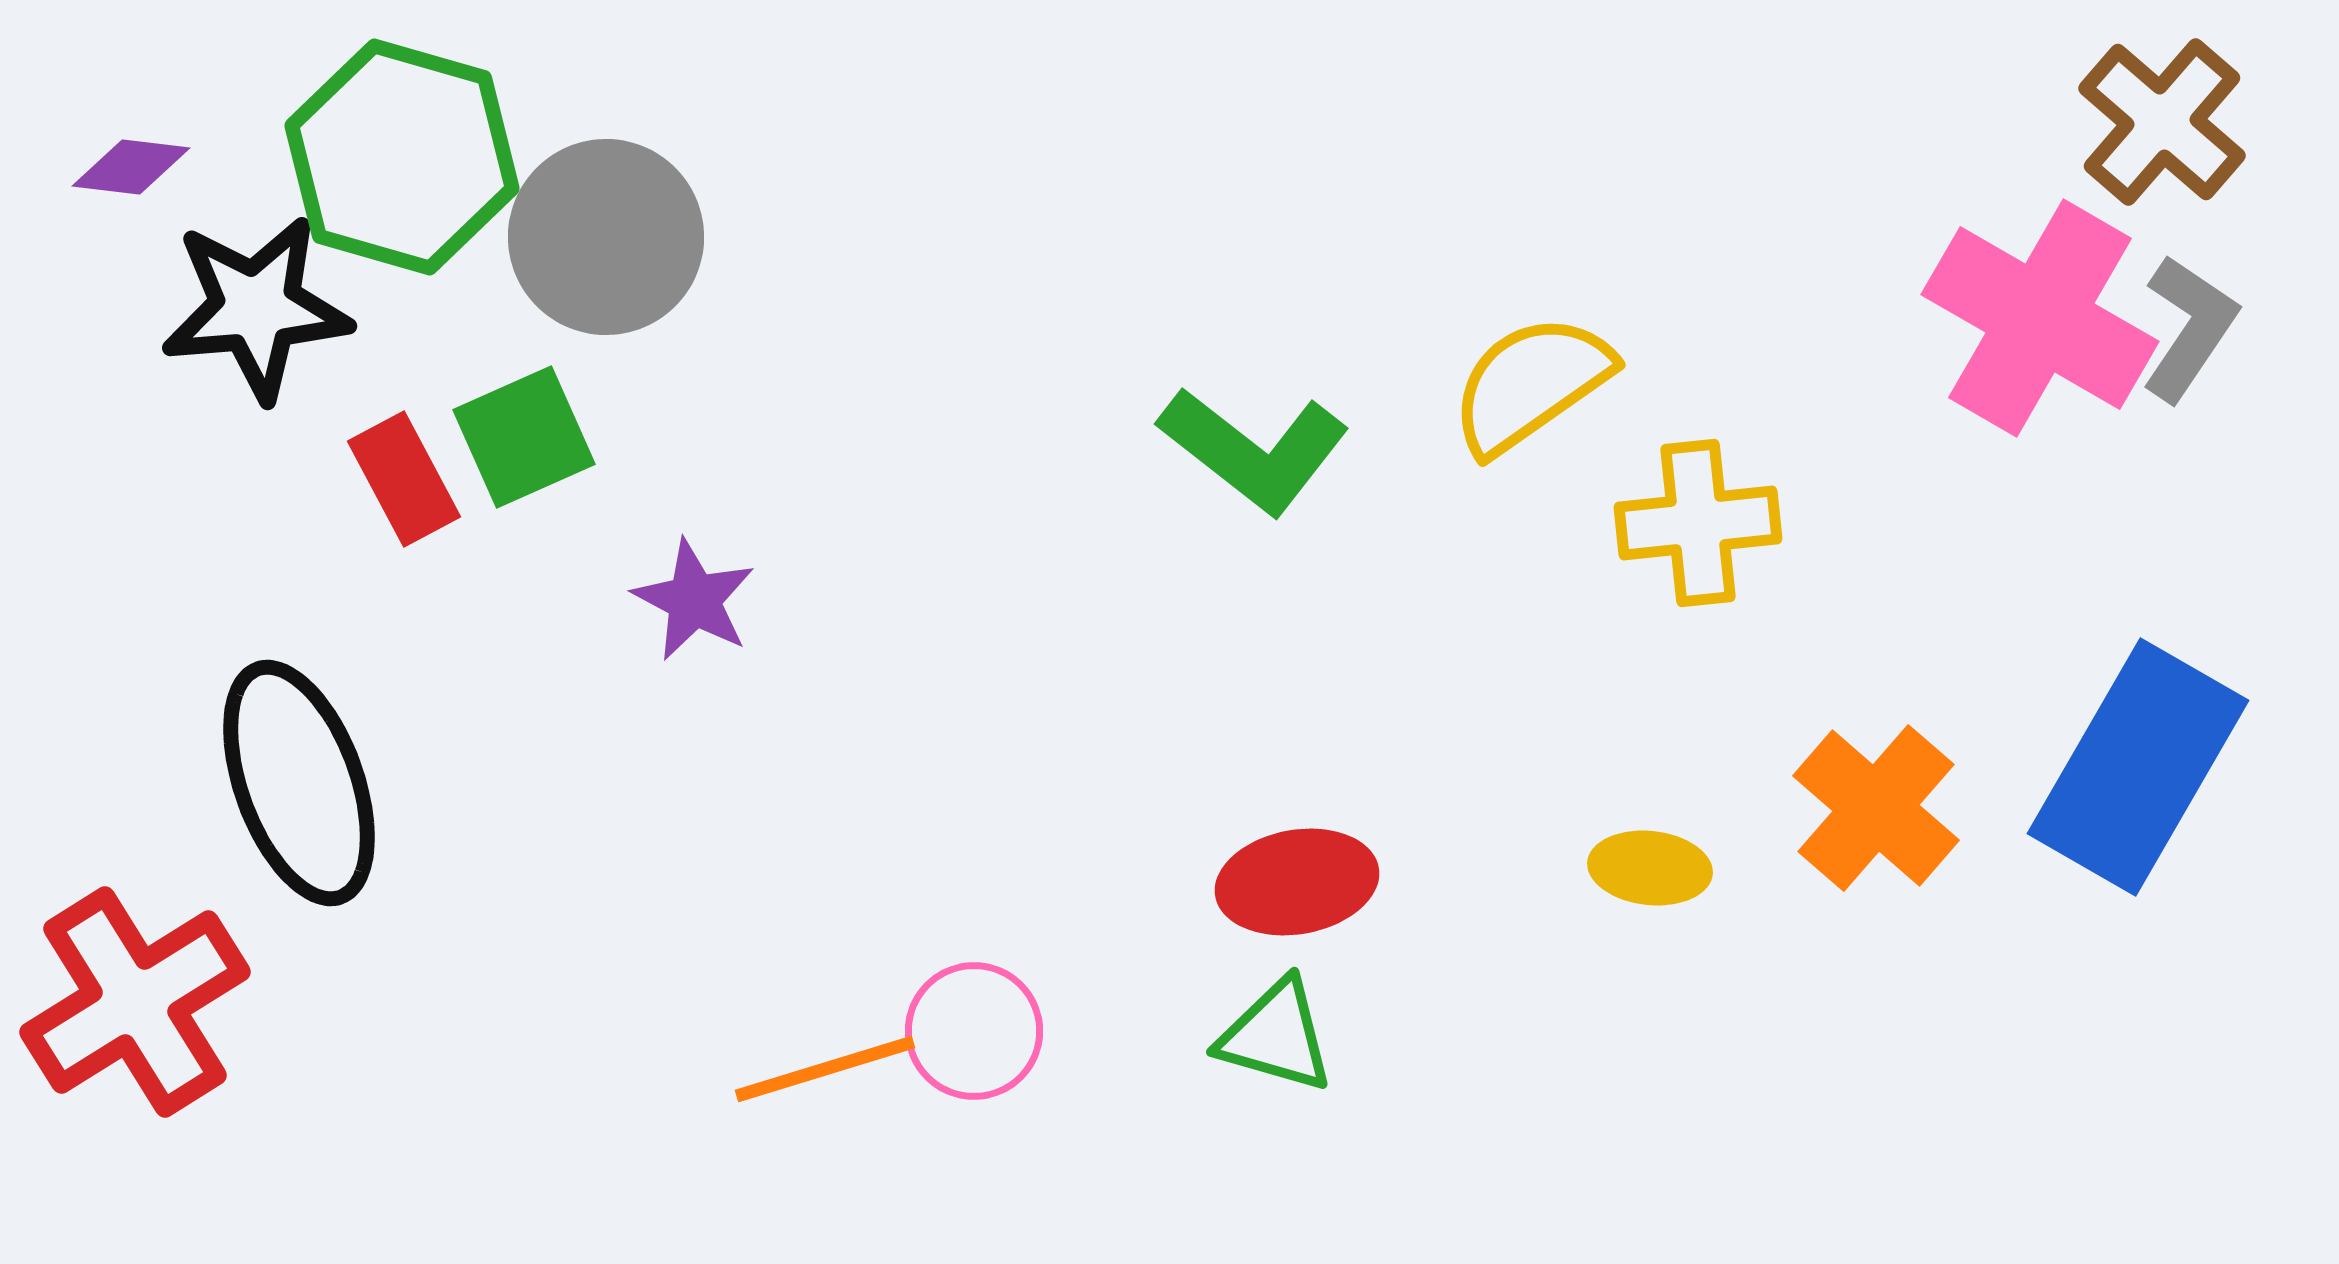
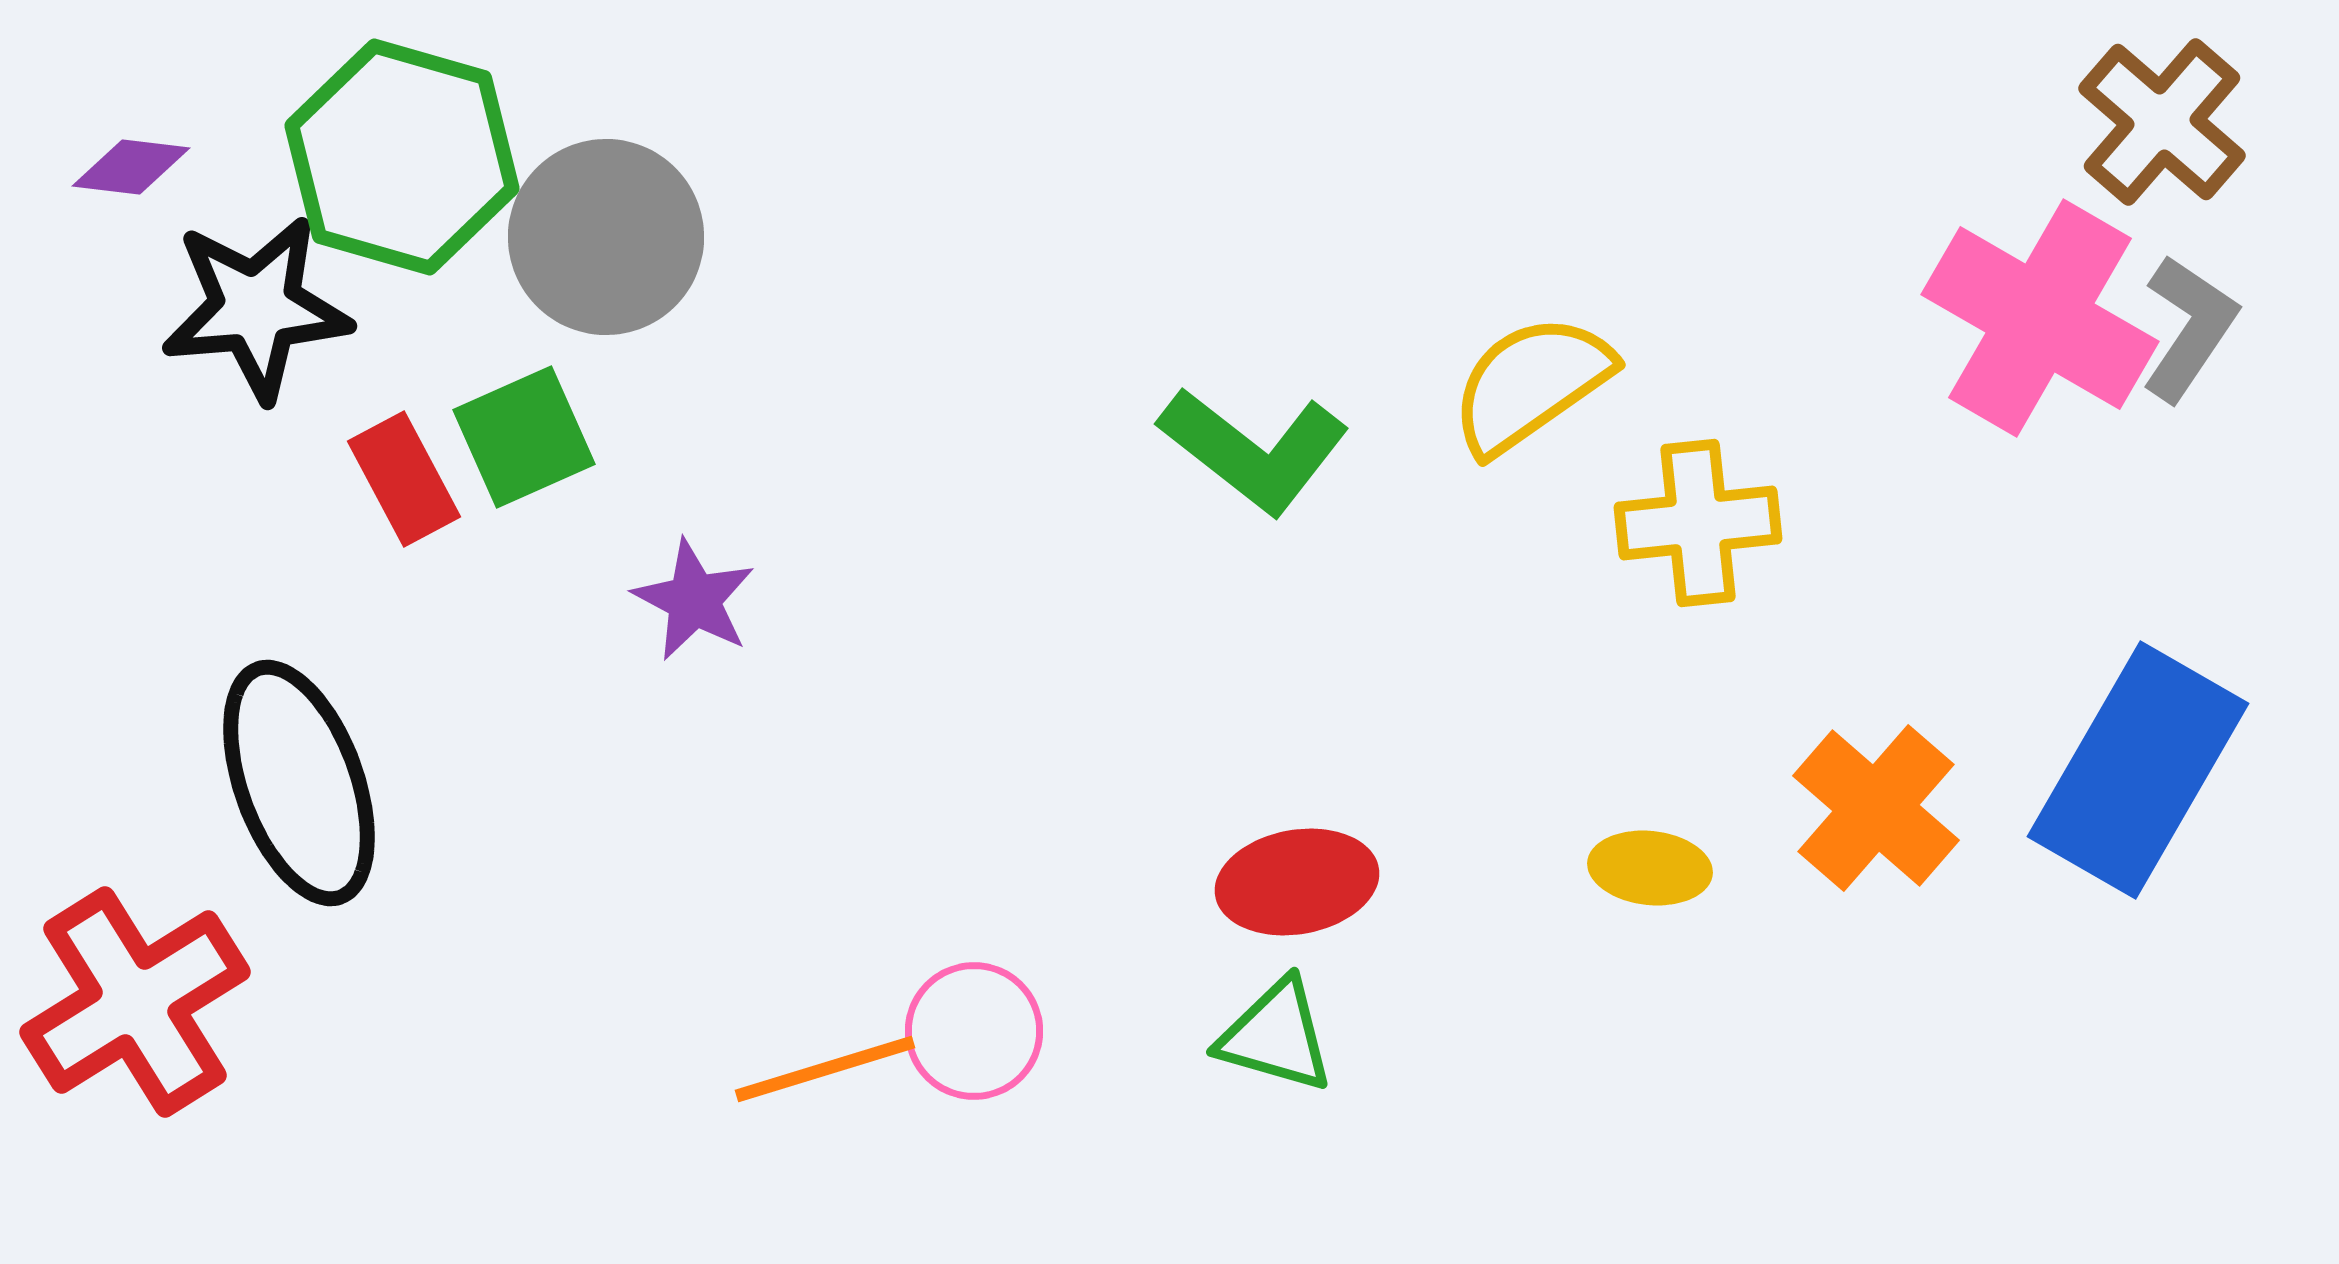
blue rectangle: moved 3 px down
